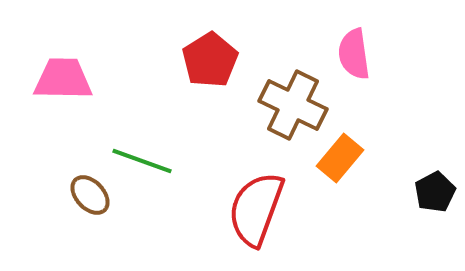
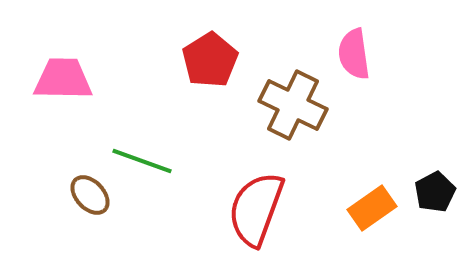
orange rectangle: moved 32 px right, 50 px down; rotated 15 degrees clockwise
